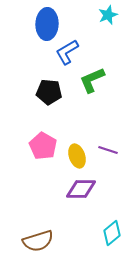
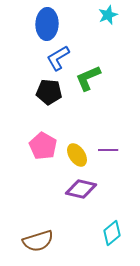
blue L-shape: moved 9 px left, 6 px down
green L-shape: moved 4 px left, 2 px up
purple line: rotated 18 degrees counterclockwise
yellow ellipse: moved 1 px up; rotated 15 degrees counterclockwise
purple diamond: rotated 12 degrees clockwise
